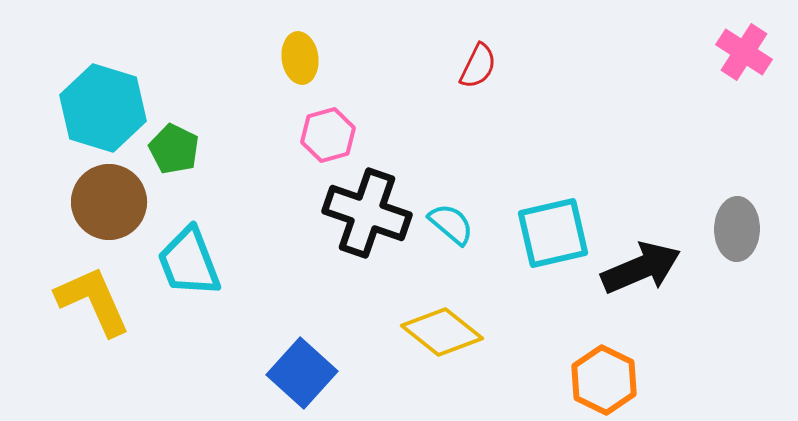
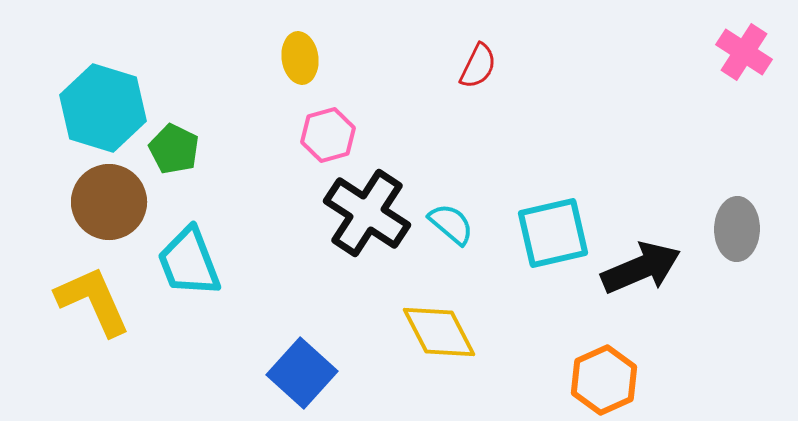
black cross: rotated 14 degrees clockwise
yellow diamond: moved 3 px left; rotated 24 degrees clockwise
orange hexagon: rotated 10 degrees clockwise
